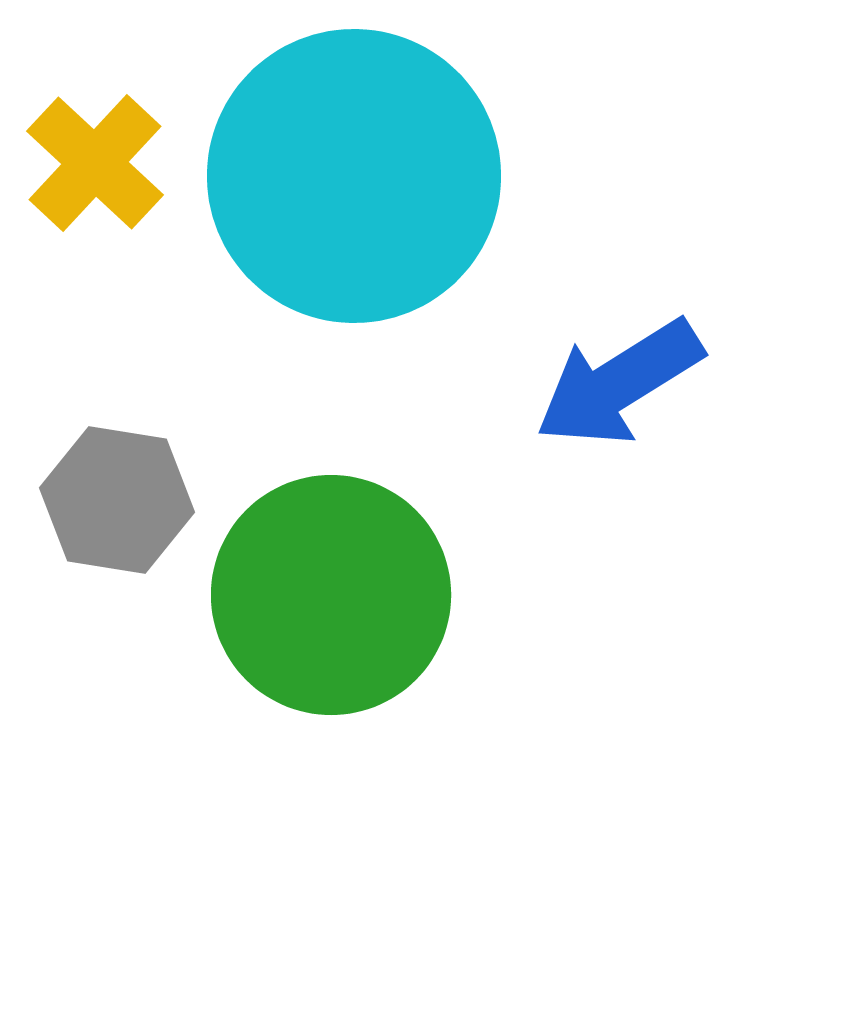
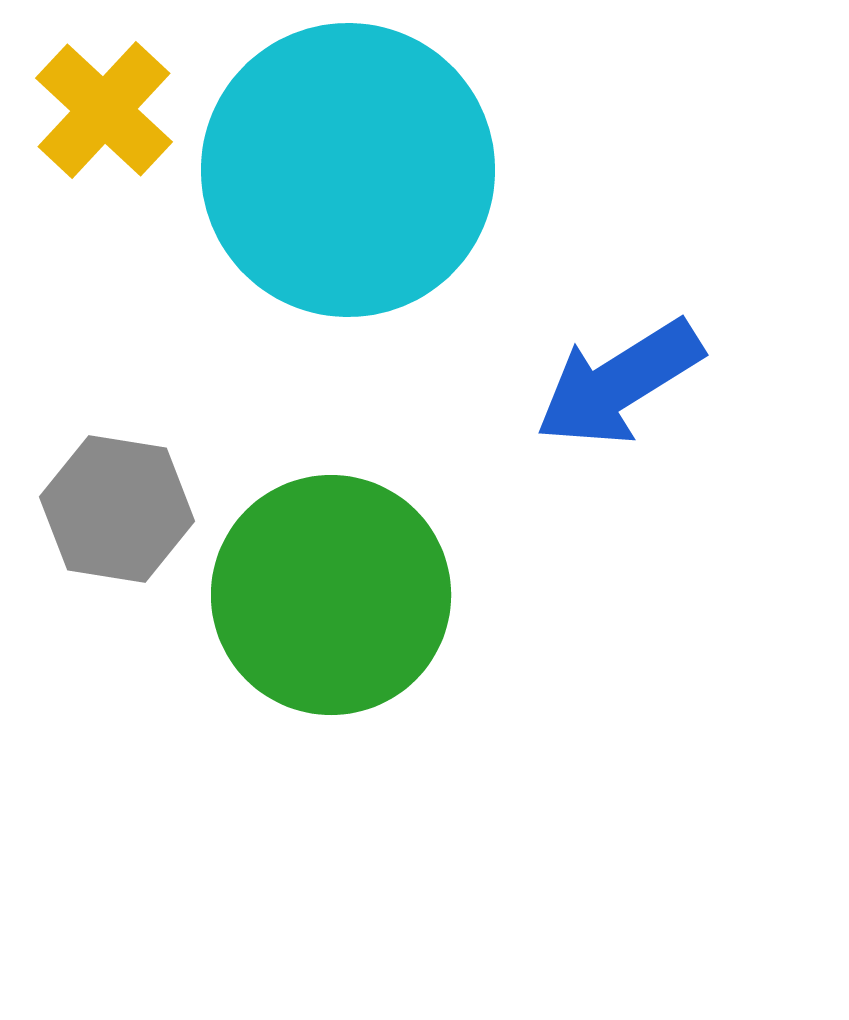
yellow cross: moved 9 px right, 53 px up
cyan circle: moved 6 px left, 6 px up
gray hexagon: moved 9 px down
